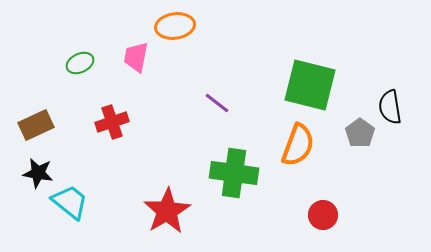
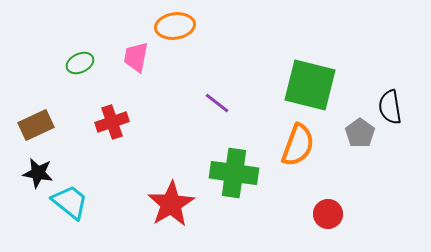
red star: moved 4 px right, 7 px up
red circle: moved 5 px right, 1 px up
